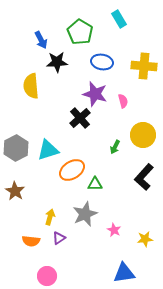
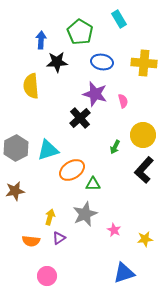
blue arrow: rotated 150 degrees counterclockwise
yellow cross: moved 3 px up
black L-shape: moved 7 px up
green triangle: moved 2 px left
brown star: rotated 30 degrees clockwise
blue triangle: rotated 10 degrees counterclockwise
